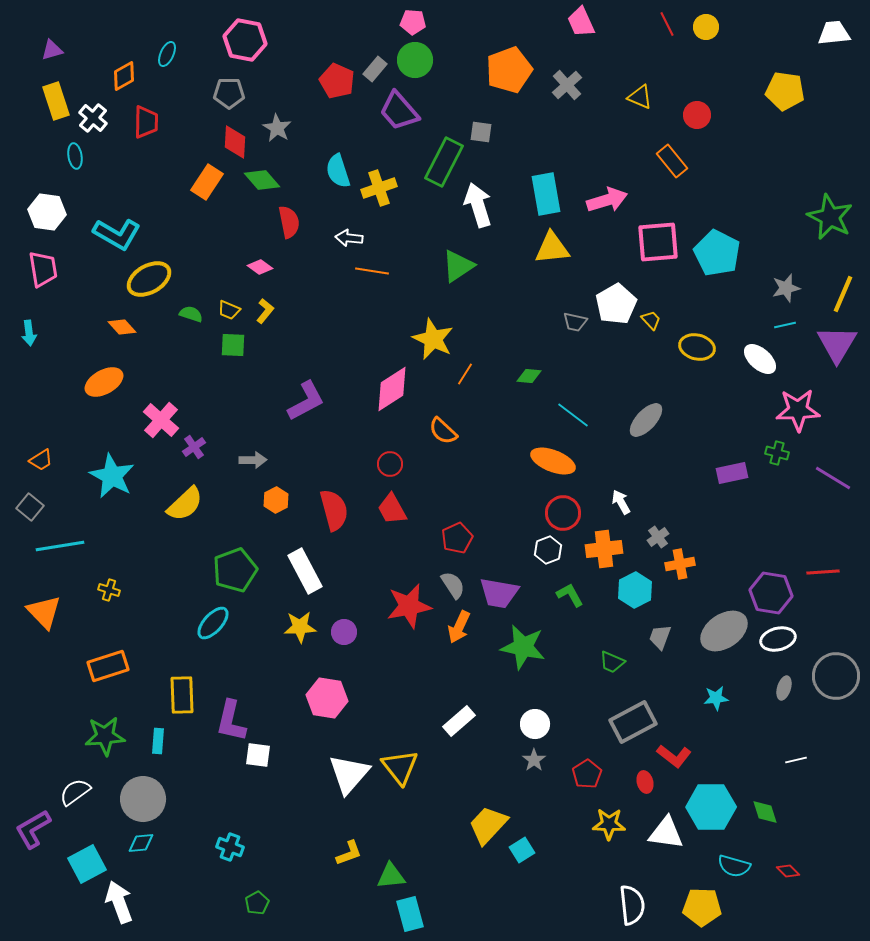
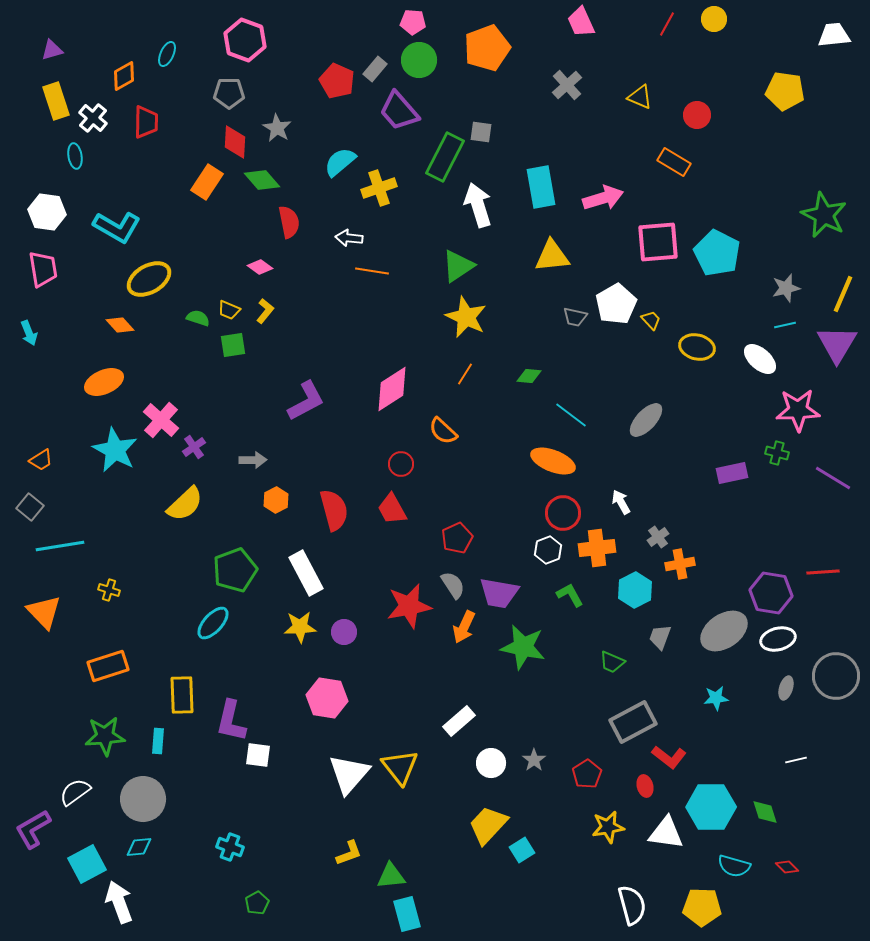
red line at (667, 24): rotated 55 degrees clockwise
yellow circle at (706, 27): moved 8 px right, 8 px up
white trapezoid at (834, 33): moved 2 px down
pink hexagon at (245, 40): rotated 9 degrees clockwise
green circle at (415, 60): moved 4 px right
orange pentagon at (509, 70): moved 22 px left, 22 px up
orange rectangle at (672, 161): moved 2 px right, 1 px down; rotated 20 degrees counterclockwise
green rectangle at (444, 162): moved 1 px right, 5 px up
cyan semicircle at (338, 171): moved 2 px right, 9 px up; rotated 68 degrees clockwise
cyan rectangle at (546, 194): moved 5 px left, 7 px up
pink arrow at (607, 200): moved 4 px left, 2 px up
green star at (830, 217): moved 6 px left, 2 px up
cyan L-shape at (117, 234): moved 7 px up
yellow triangle at (552, 248): moved 8 px down
green semicircle at (191, 314): moved 7 px right, 4 px down
gray trapezoid at (575, 322): moved 5 px up
orange diamond at (122, 327): moved 2 px left, 2 px up
cyan arrow at (29, 333): rotated 15 degrees counterclockwise
yellow star at (433, 339): moved 33 px right, 22 px up
green square at (233, 345): rotated 12 degrees counterclockwise
orange ellipse at (104, 382): rotated 6 degrees clockwise
cyan line at (573, 415): moved 2 px left
red circle at (390, 464): moved 11 px right
cyan star at (112, 476): moved 3 px right, 26 px up
orange cross at (604, 549): moved 7 px left, 1 px up
white rectangle at (305, 571): moved 1 px right, 2 px down
orange arrow at (459, 627): moved 5 px right
gray ellipse at (784, 688): moved 2 px right
white circle at (535, 724): moved 44 px left, 39 px down
red L-shape at (674, 756): moved 5 px left, 1 px down
red ellipse at (645, 782): moved 4 px down
yellow star at (609, 824): moved 1 px left, 3 px down; rotated 12 degrees counterclockwise
cyan diamond at (141, 843): moved 2 px left, 4 px down
red diamond at (788, 871): moved 1 px left, 4 px up
white semicircle at (632, 905): rotated 9 degrees counterclockwise
cyan rectangle at (410, 914): moved 3 px left
